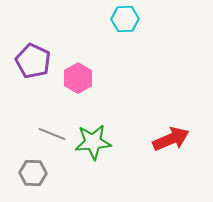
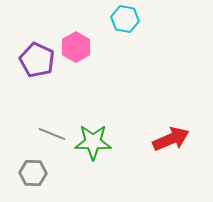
cyan hexagon: rotated 12 degrees clockwise
purple pentagon: moved 4 px right, 1 px up
pink hexagon: moved 2 px left, 31 px up
green star: rotated 6 degrees clockwise
